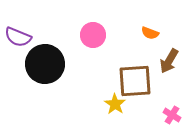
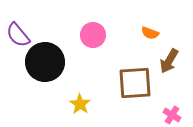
purple semicircle: moved 2 px up; rotated 28 degrees clockwise
black circle: moved 2 px up
brown square: moved 2 px down
yellow star: moved 35 px left
